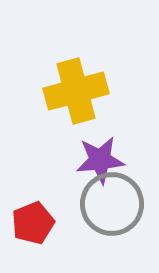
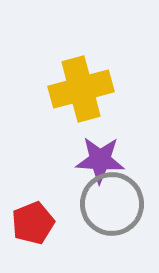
yellow cross: moved 5 px right, 2 px up
purple star: rotated 9 degrees clockwise
